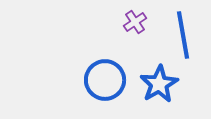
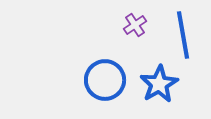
purple cross: moved 3 px down
